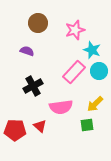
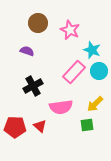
pink star: moved 5 px left; rotated 30 degrees counterclockwise
red pentagon: moved 3 px up
